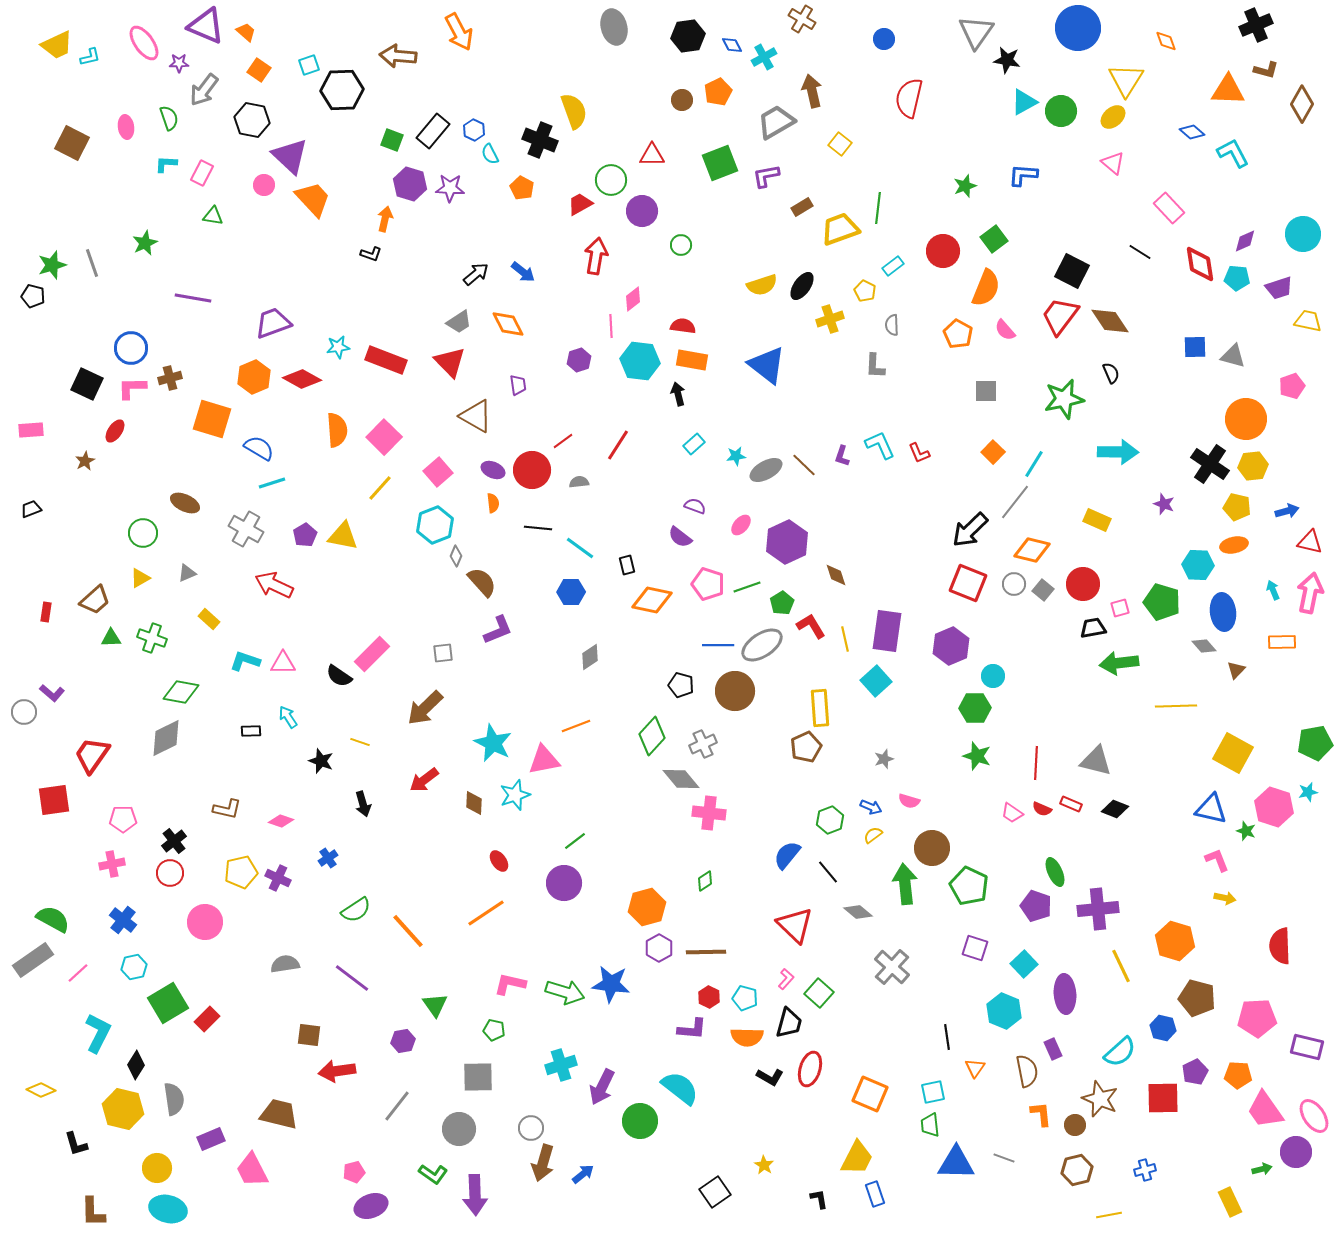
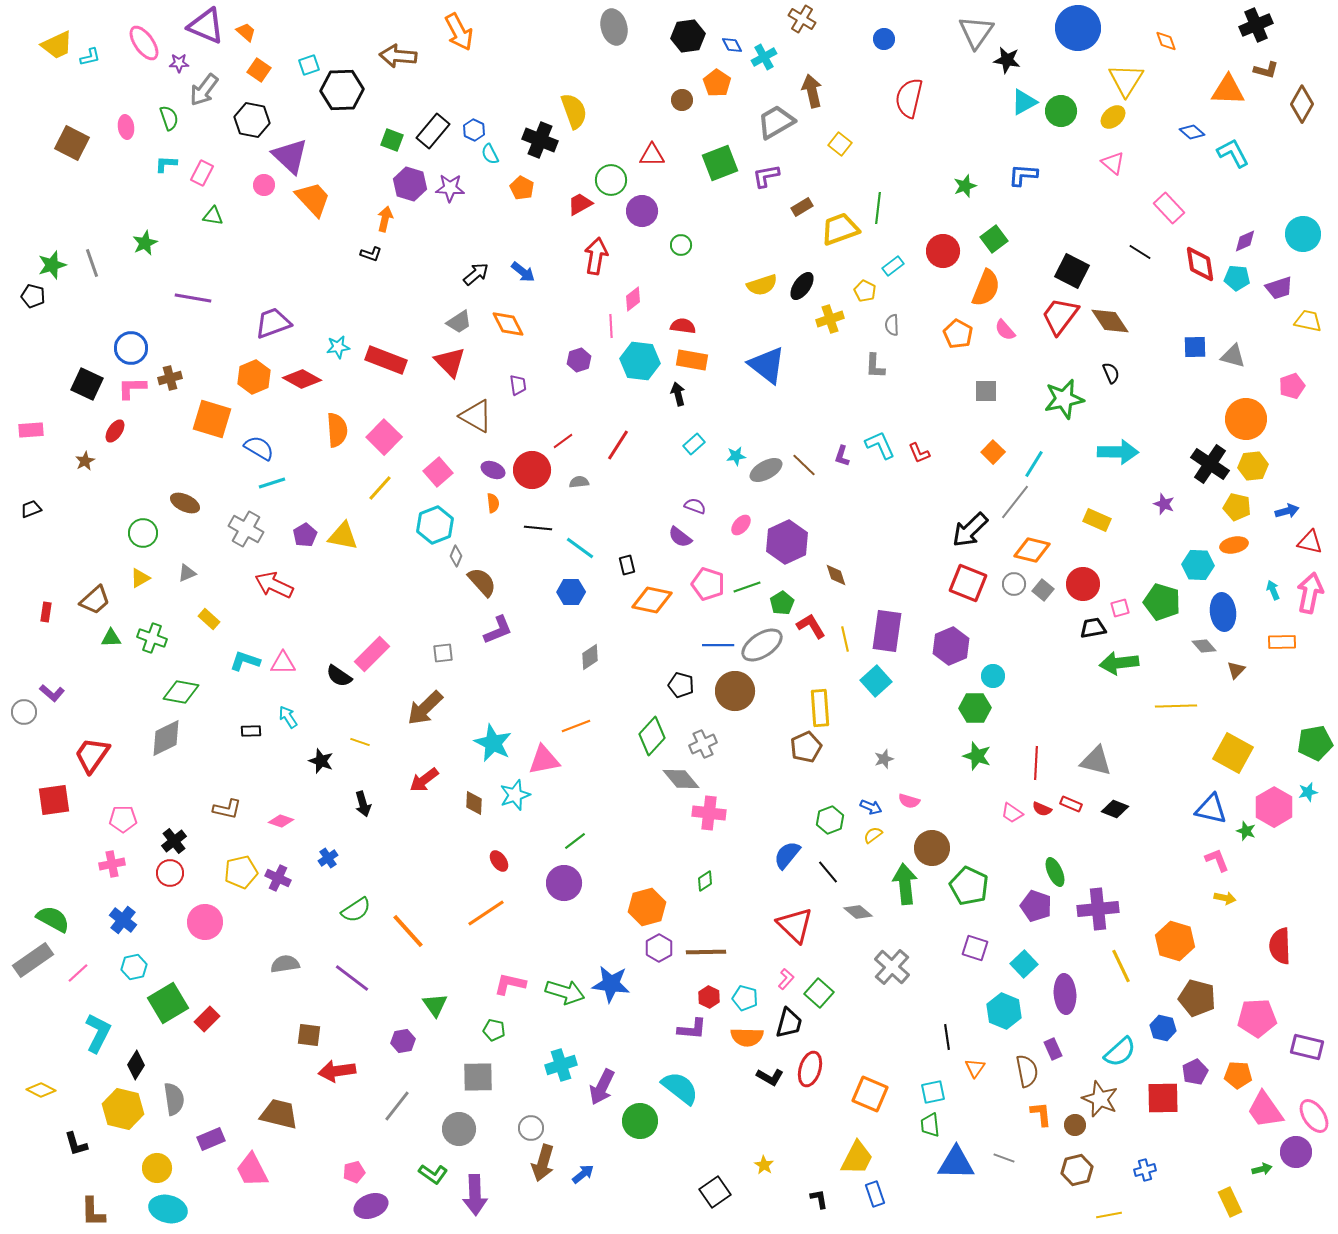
orange pentagon at (718, 92): moved 1 px left, 9 px up; rotated 12 degrees counterclockwise
pink hexagon at (1274, 807): rotated 12 degrees clockwise
